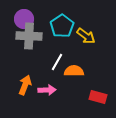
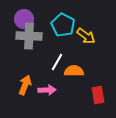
cyan pentagon: moved 1 px right, 1 px up; rotated 10 degrees counterclockwise
red rectangle: moved 2 px up; rotated 66 degrees clockwise
